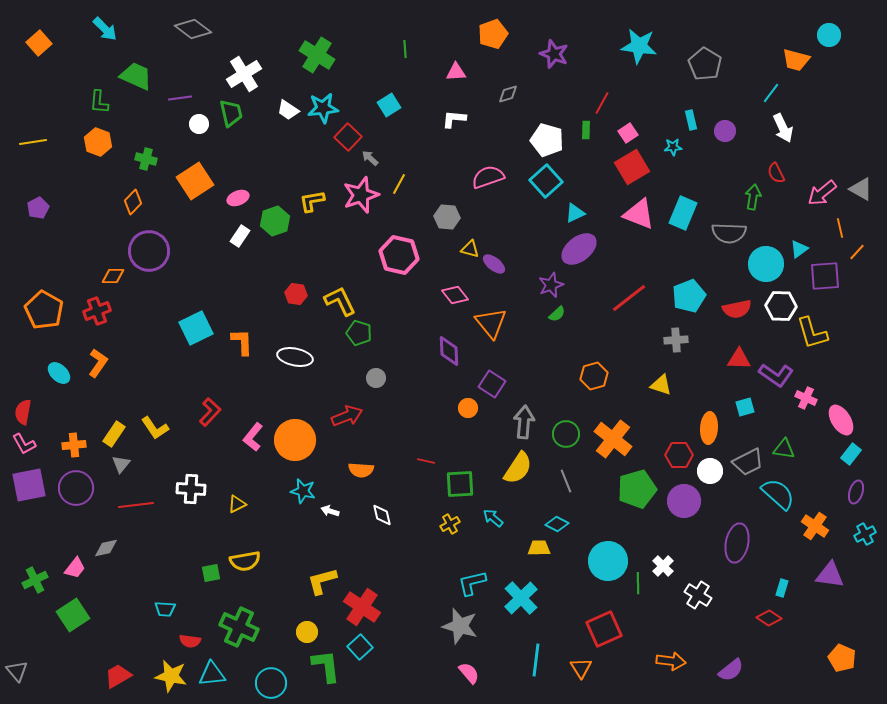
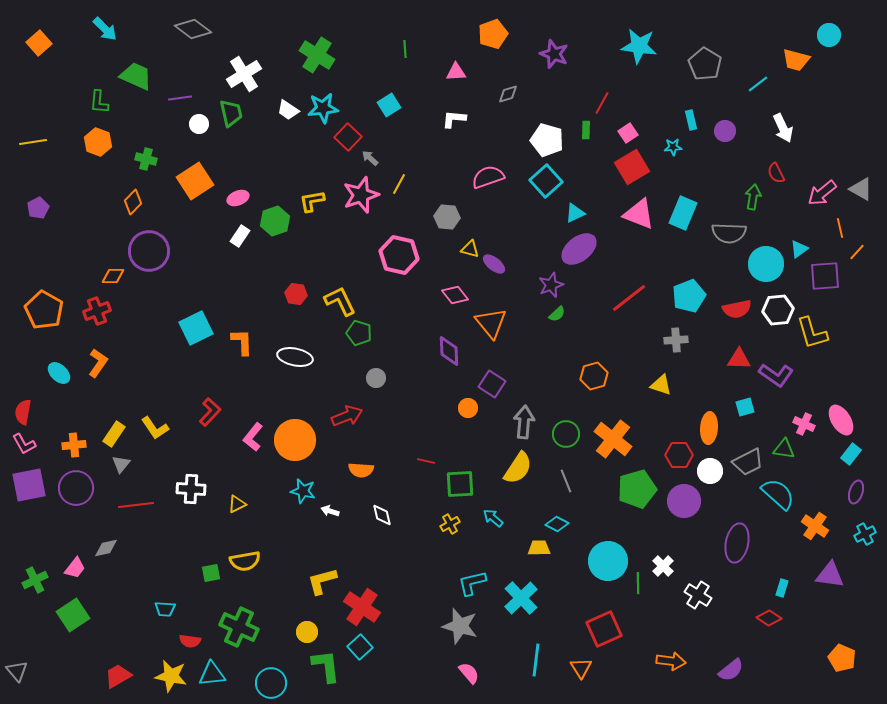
cyan line at (771, 93): moved 13 px left, 9 px up; rotated 15 degrees clockwise
white hexagon at (781, 306): moved 3 px left, 4 px down; rotated 8 degrees counterclockwise
pink cross at (806, 398): moved 2 px left, 26 px down
